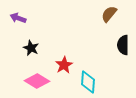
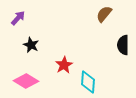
brown semicircle: moved 5 px left
purple arrow: rotated 112 degrees clockwise
black star: moved 3 px up
pink diamond: moved 11 px left
